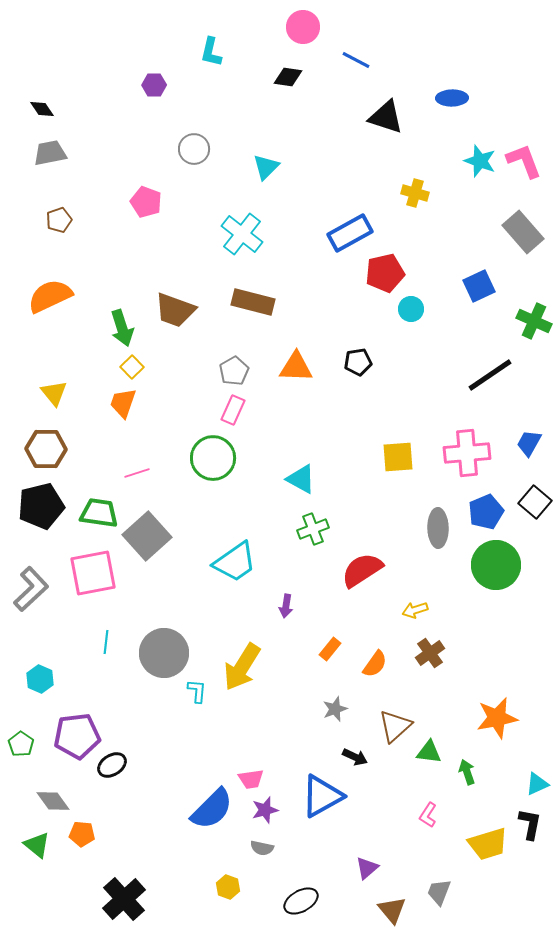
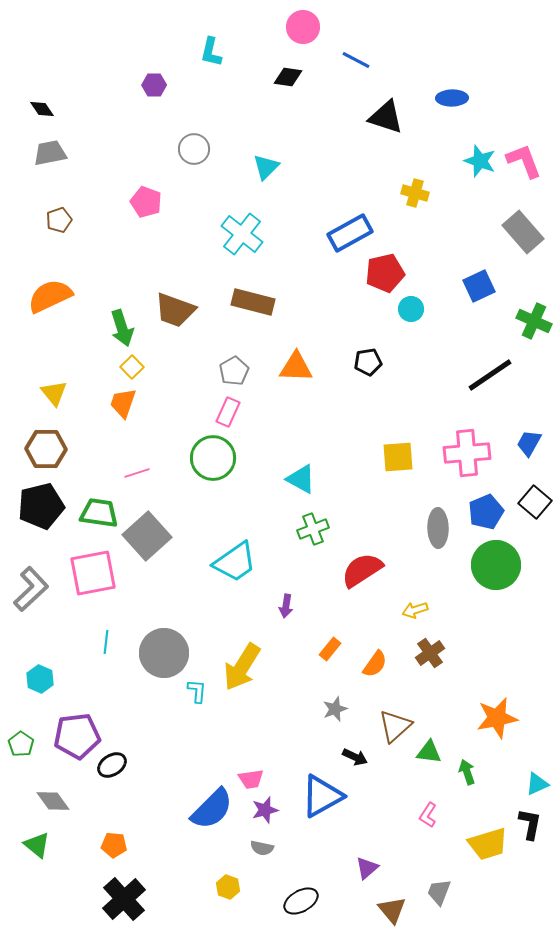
black pentagon at (358, 362): moved 10 px right
pink rectangle at (233, 410): moved 5 px left, 2 px down
orange pentagon at (82, 834): moved 32 px right, 11 px down
